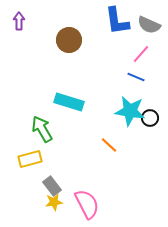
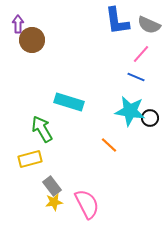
purple arrow: moved 1 px left, 3 px down
brown circle: moved 37 px left
